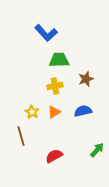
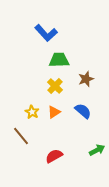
yellow cross: rotated 35 degrees counterclockwise
blue semicircle: rotated 54 degrees clockwise
brown line: rotated 24 degrees counterclockwise
green arrow: rotated 21 degrees clockwise
